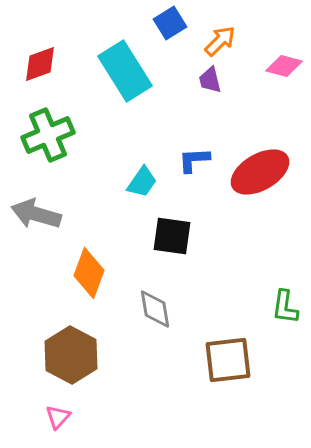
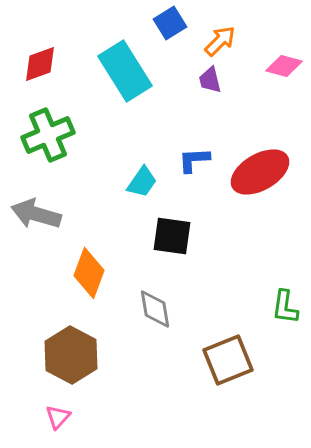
brown square: rotated 15 degrees counterclockwise
